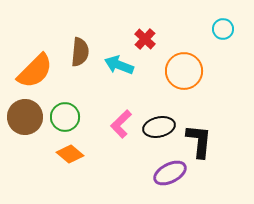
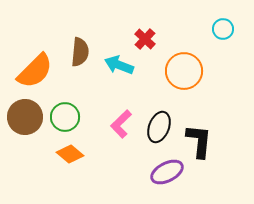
black ellipse: rotated 56 degrees counterclockwise
purple ellipse: moved 3 px left, 1 px up
